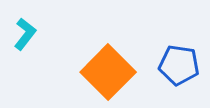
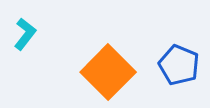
blue pentagon: rotated 15 degrees clockwise
